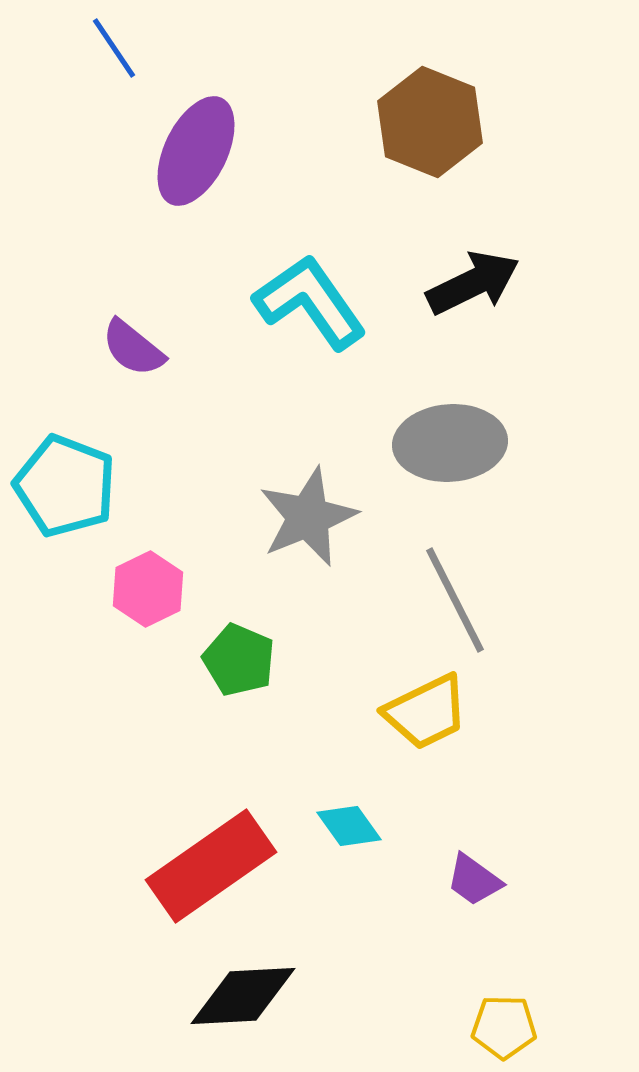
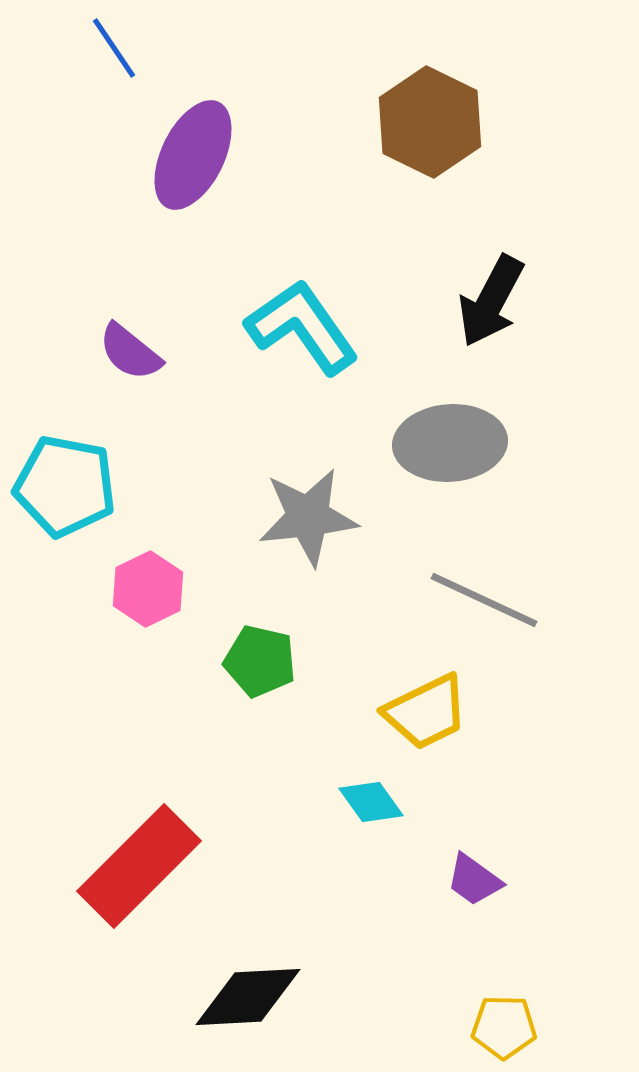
brown hexagon: rotated 4 degrees clockwise
purple ellipse: moved 3 px left, 4 px down
black arrow: moved 18 px right, 18 px down; rotated 144 degrees clockwise
cyan L-shape: moved 8 px left, 25 px down
purple semicircle: moved 3 px left, 4 px down
cyan pentagon: rotated 10 degrees counterclockwise
gray star: rotated 16 degrees clockwise
gray line: moved 29 px right; rotated 38 degrees counterclockwise
green pentagon: moved 21 px right, 1 px down; rotated 10 degrees counterclockwise
cyan diamond: moved 22 px right, 24 px up
red rectangle: moved 72 px left; rotated 10 degrees counterclockwise
black diamond: moved 5 px right, 1 px down
